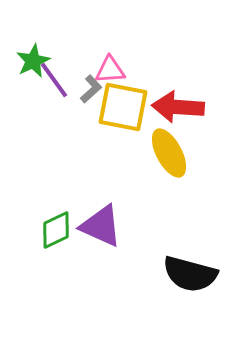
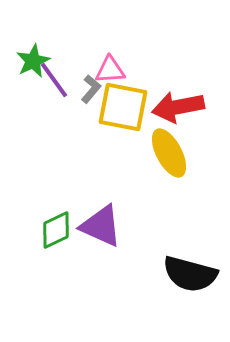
gray L-shape: rotated 8 degrees counterclockwise
red arrow: rotated 15 degrees counterclockwise
